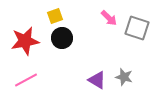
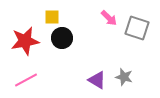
yellow square: moved 3 px left, 1 px down; rotated 21 degrees clockwise
